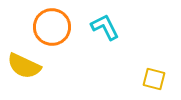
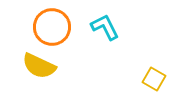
yellow semicircle: moved 15 px right
yellow square: rotated 15 degrees clockwise
